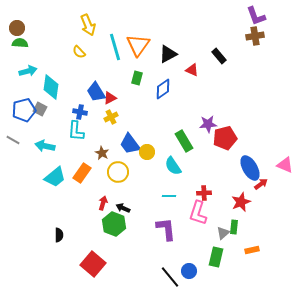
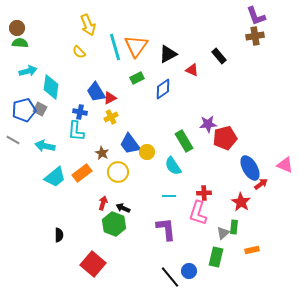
orange triangle at (138, 45): moved 2 px left, 1 px down
green rectangle at (137, 78): rotated 48 degrees clockwise
orange rectangle at (82, 173): rotated 18 degrees clockwise
red star at (241, 202): rotated 18 degrees counterclockwise
